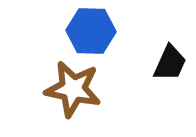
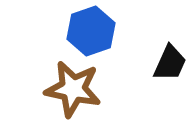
blue hexagon: rotated 21 degrees counterclockwise
